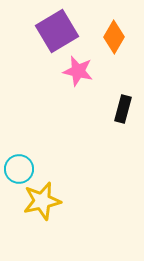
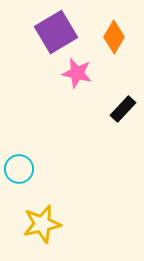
purple square: moved 1 px left, 1 px down
pink star: moved 1 px left, 2 px down
black rectangle: rotated 28 degrees clockwise
yellow star: moved 23 px down
